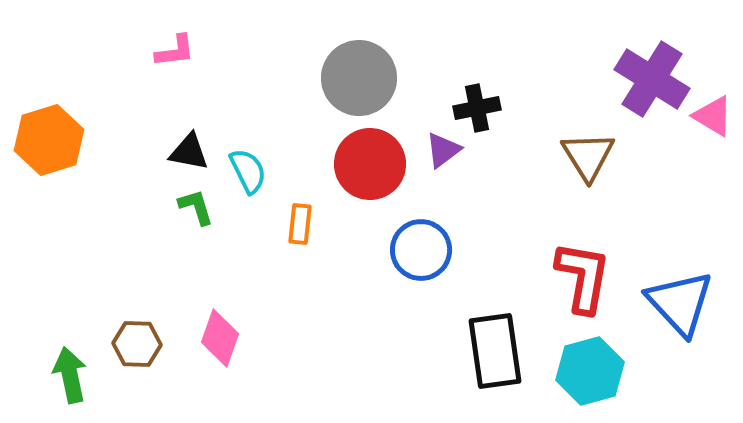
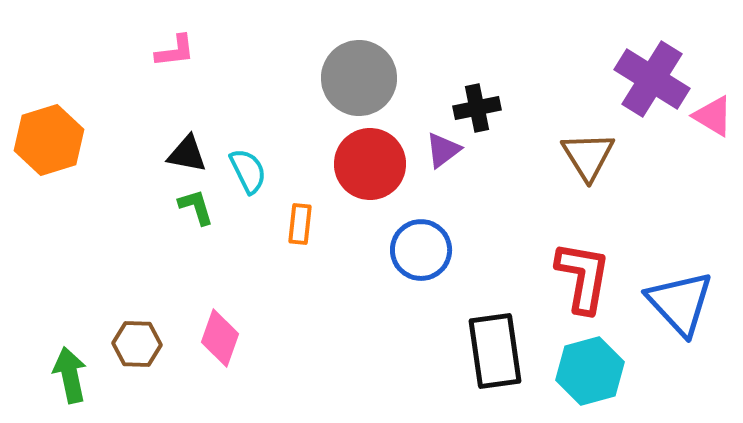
black triangle: moved 2 px left, 2 px down
